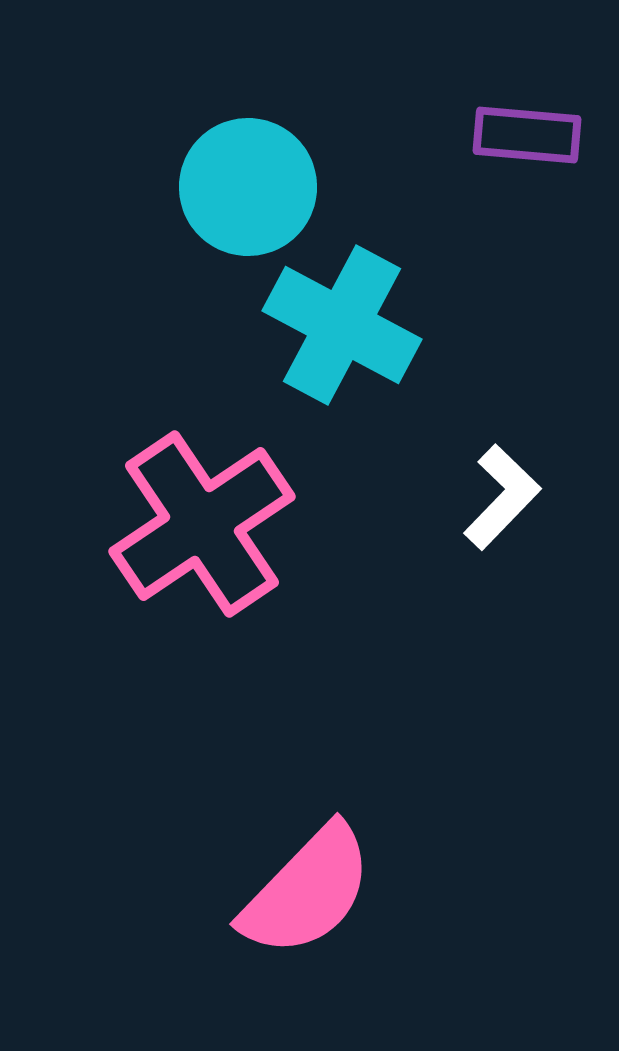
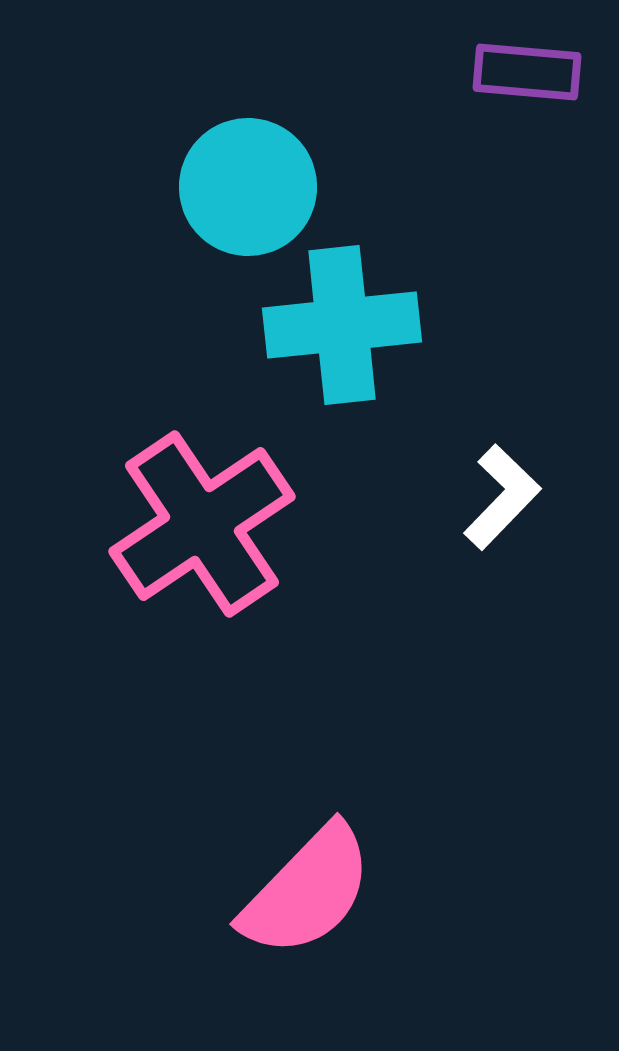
purple rectangle: moved 63 px up
cyan cross: rotated 34 degrees counterclockwise
